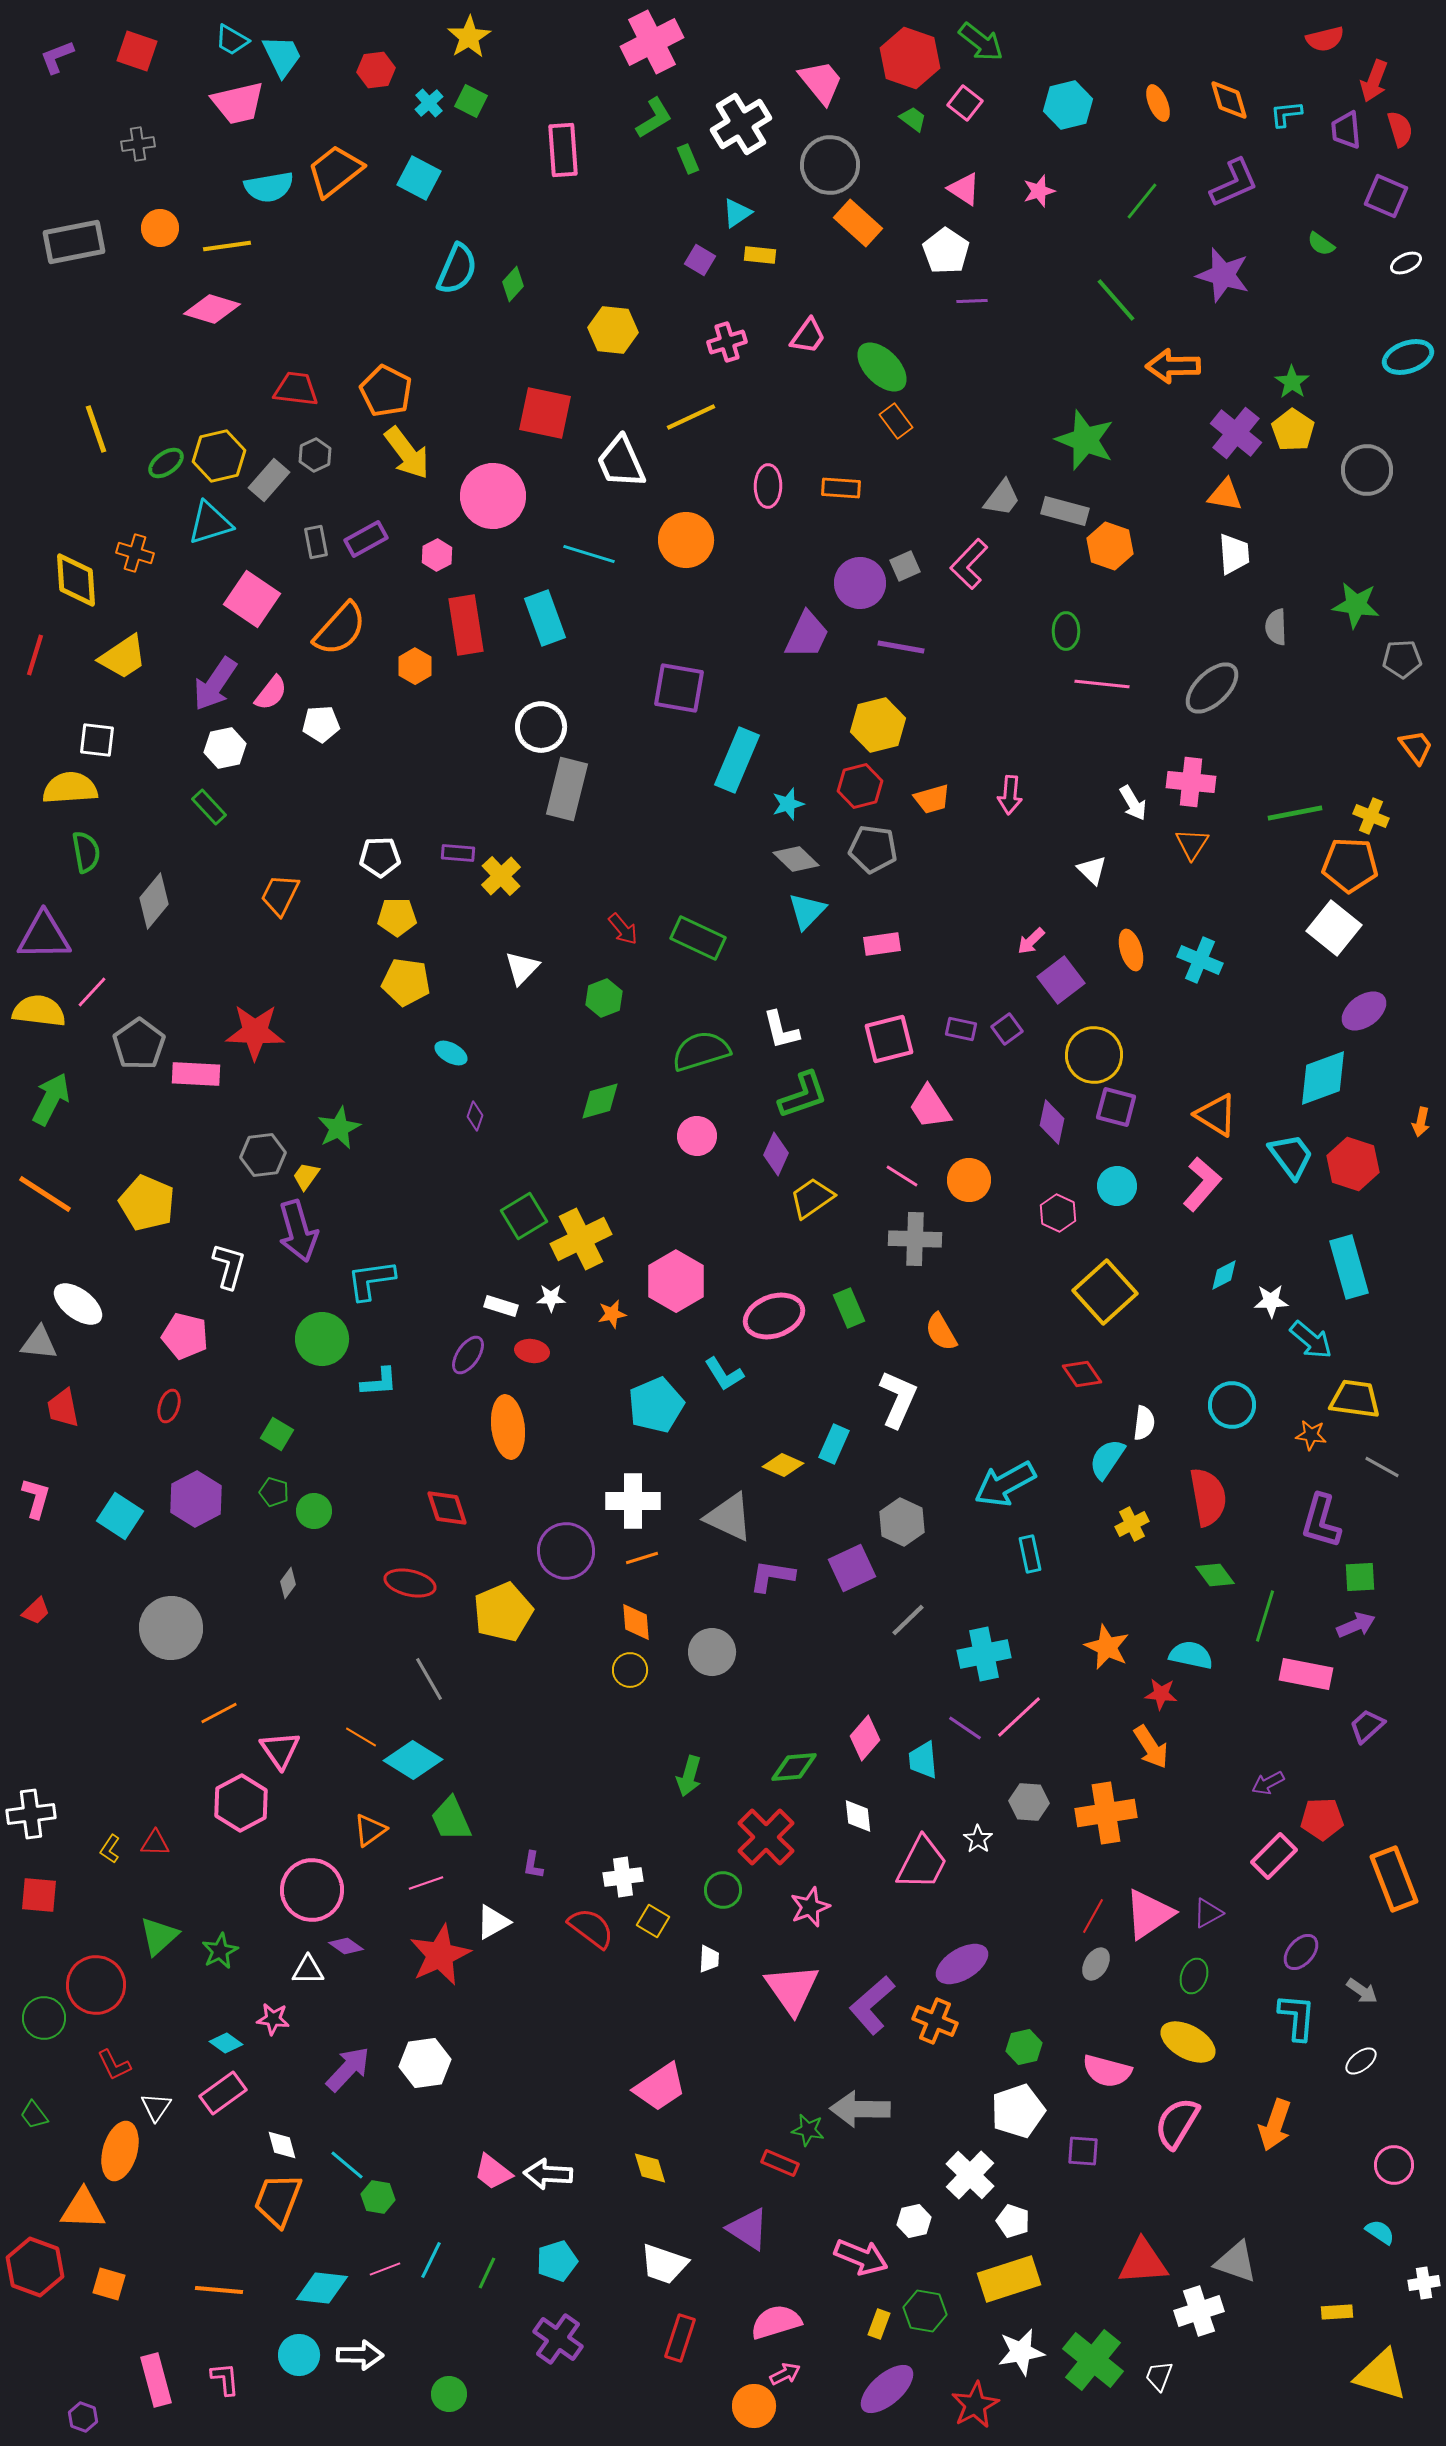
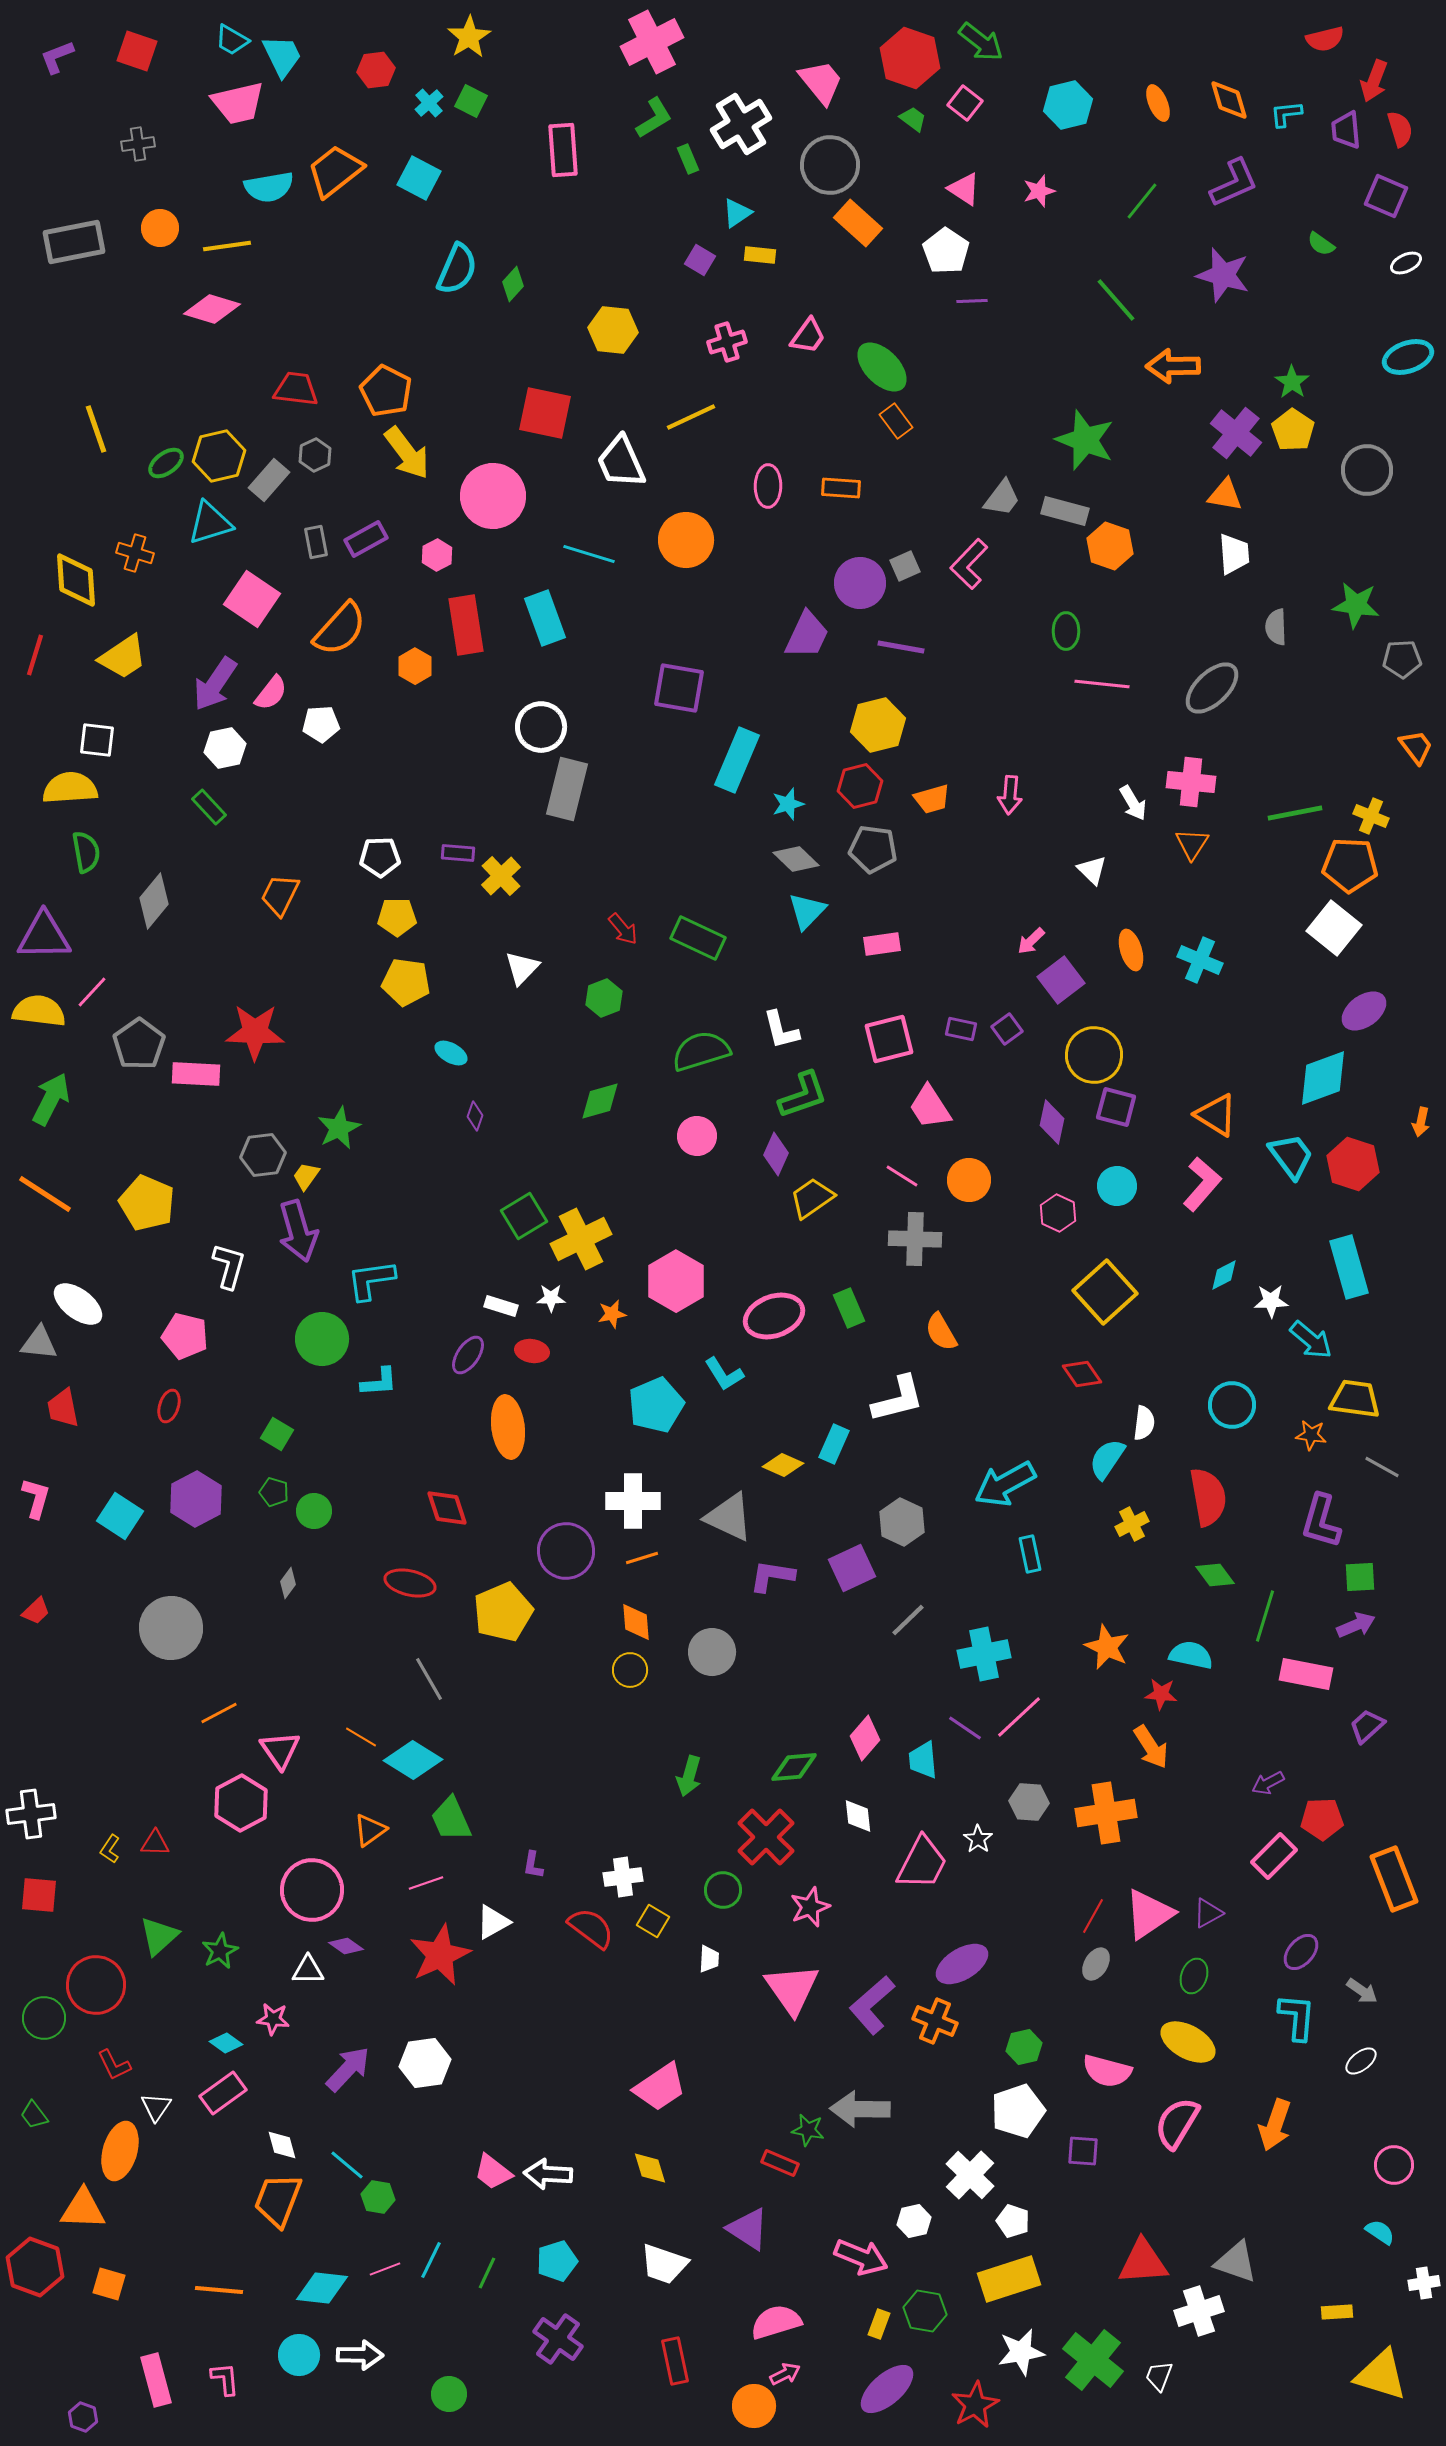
white L-shape at (898, 1399): rotated 52 degrees clockwise
red rectangle at (680, 2338): moved 5 px left, 23 px down; rotated 30 degrees counterclockwise
